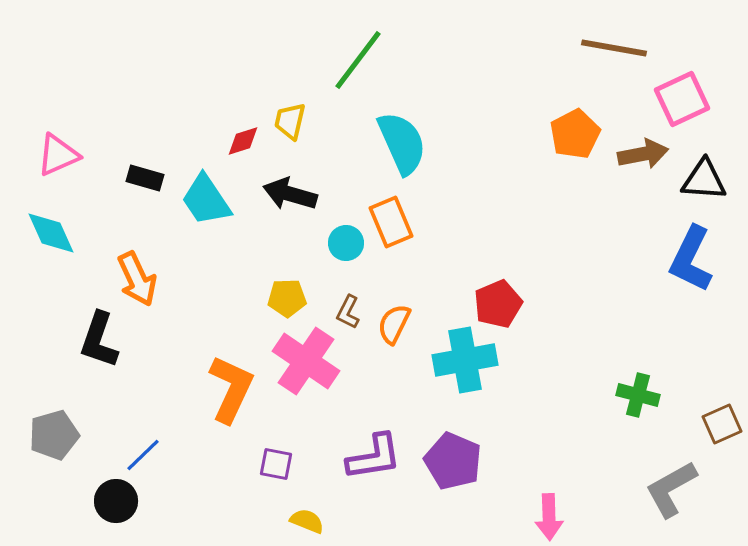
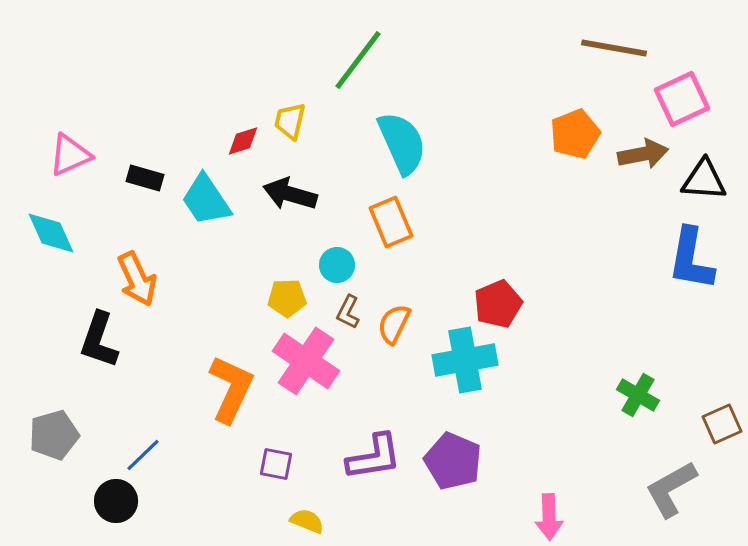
orange pentagon: rotated 6 degrees clockwise
pink triangle: moved 12 px right
cyan circle: moved 9 px left, 22 px down
blue L-shape: rotated 16 degrees counterclockwise
green cross: rotated 15 degrees clockwise
